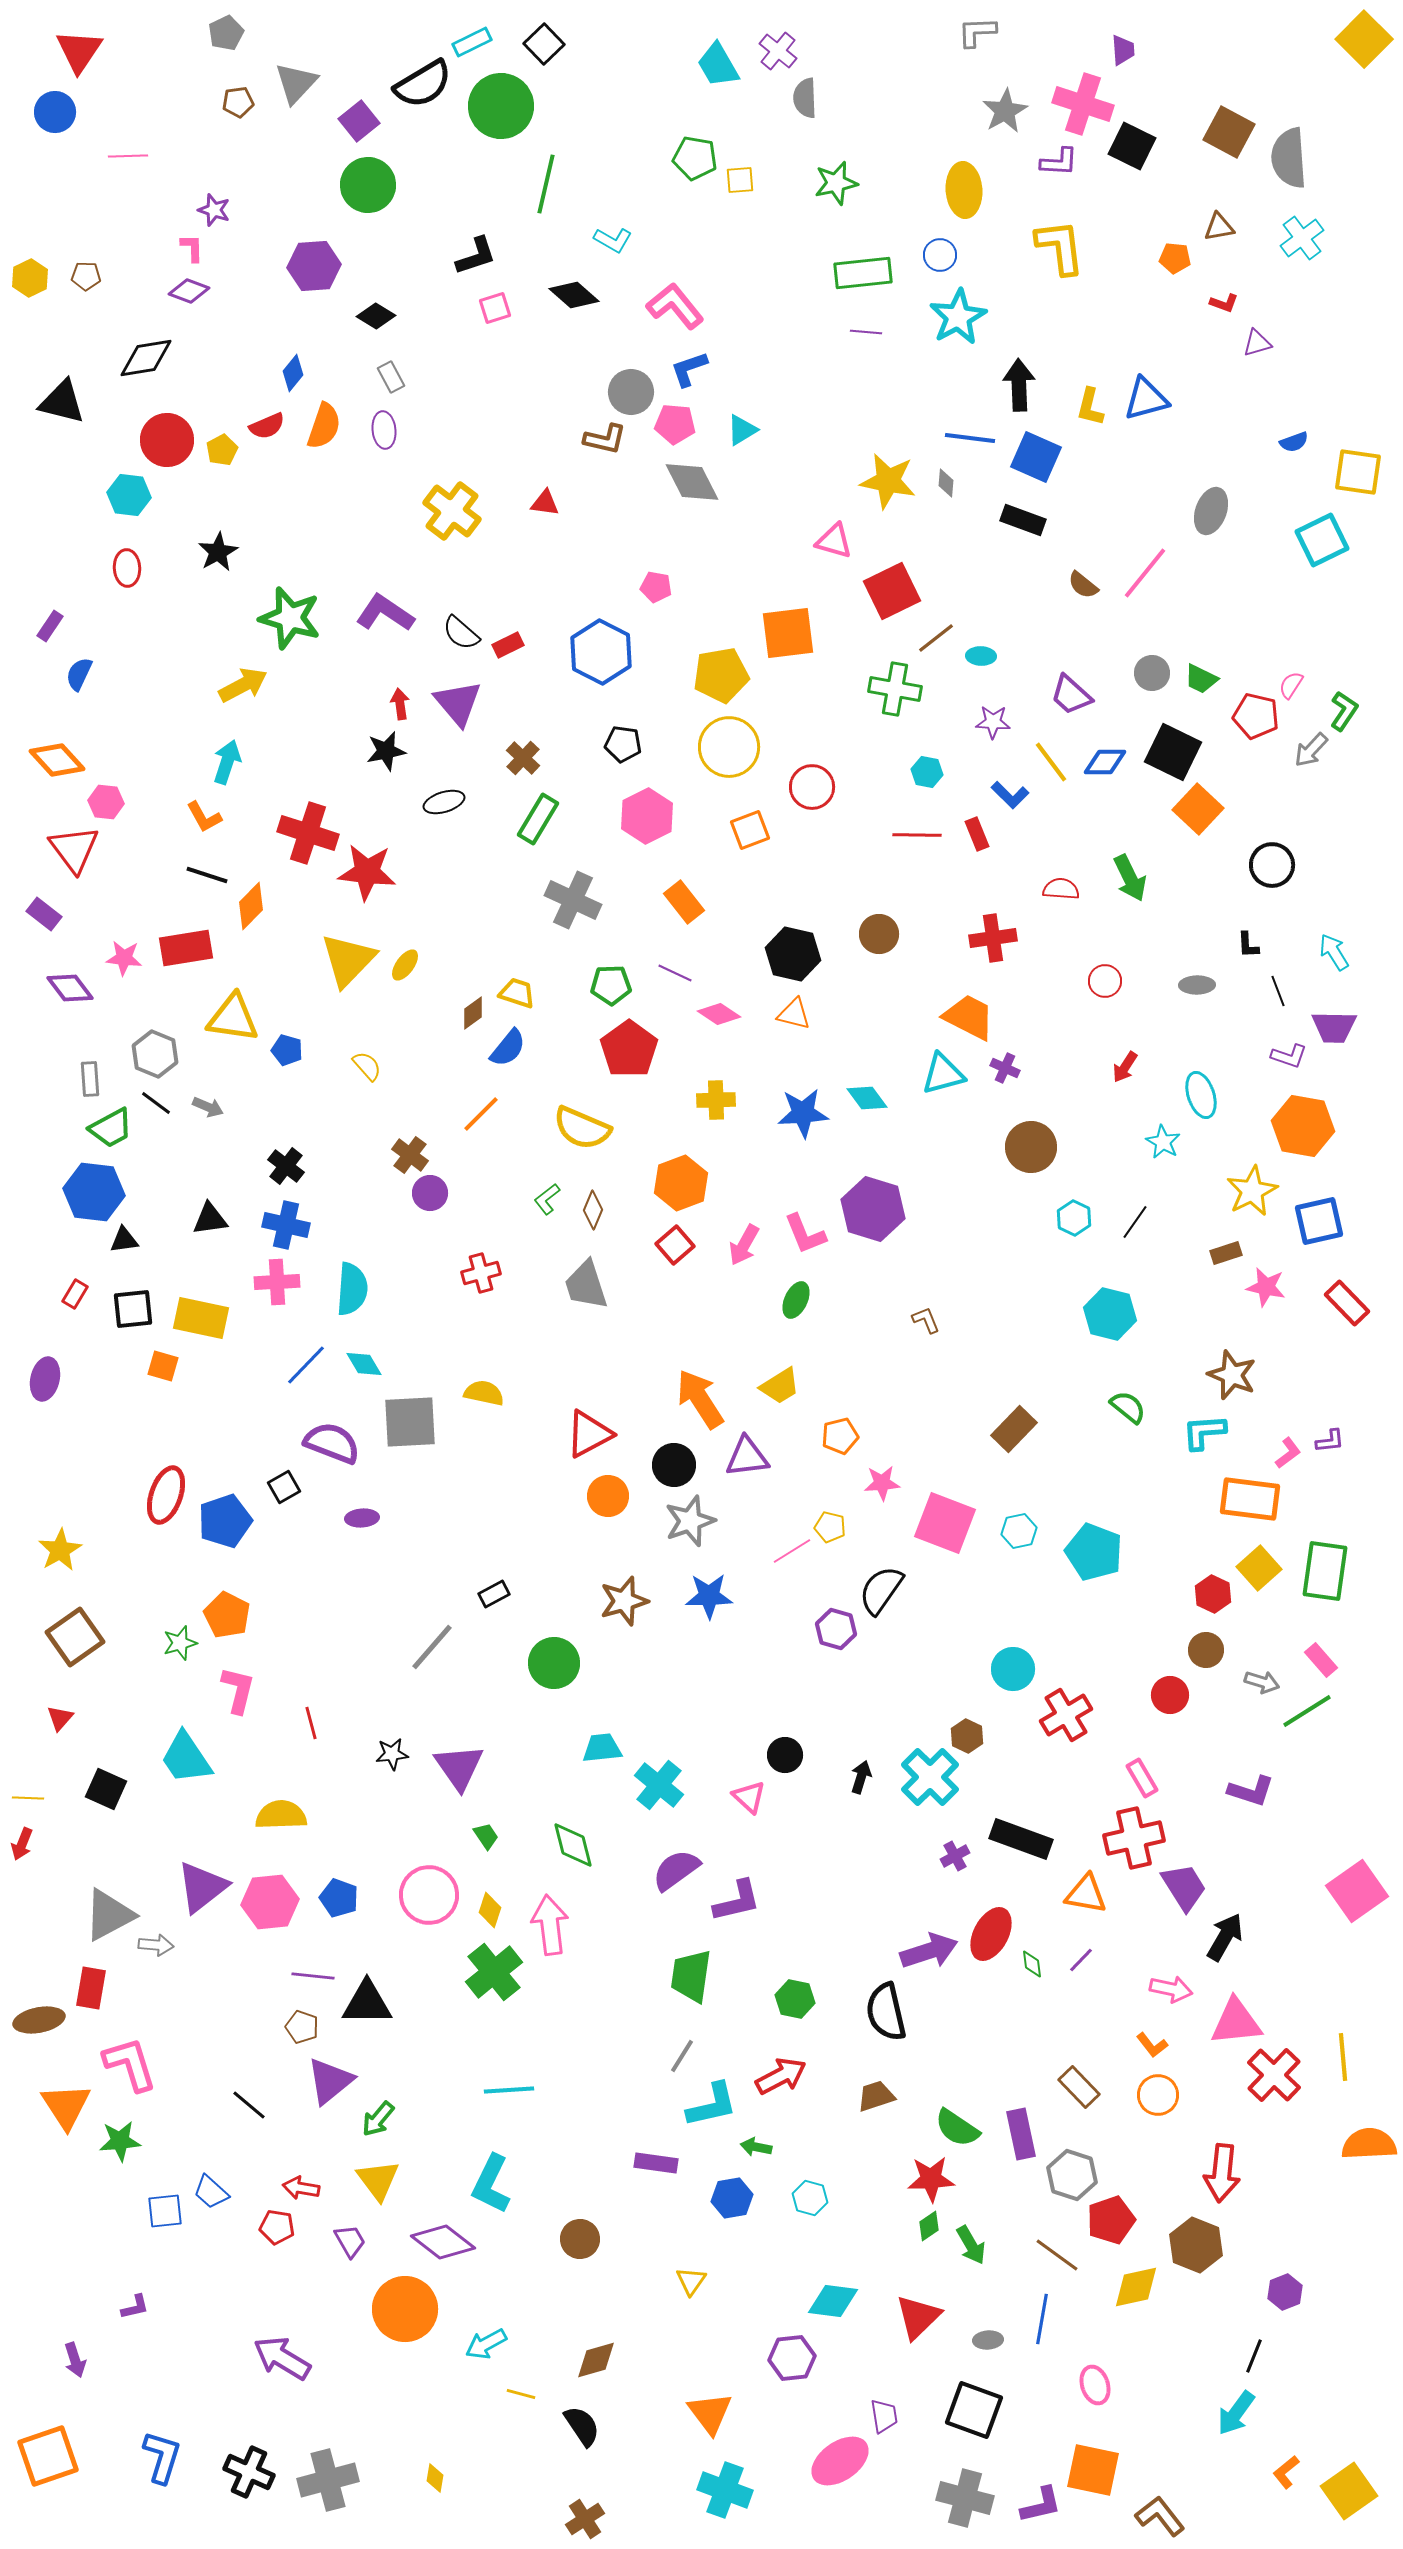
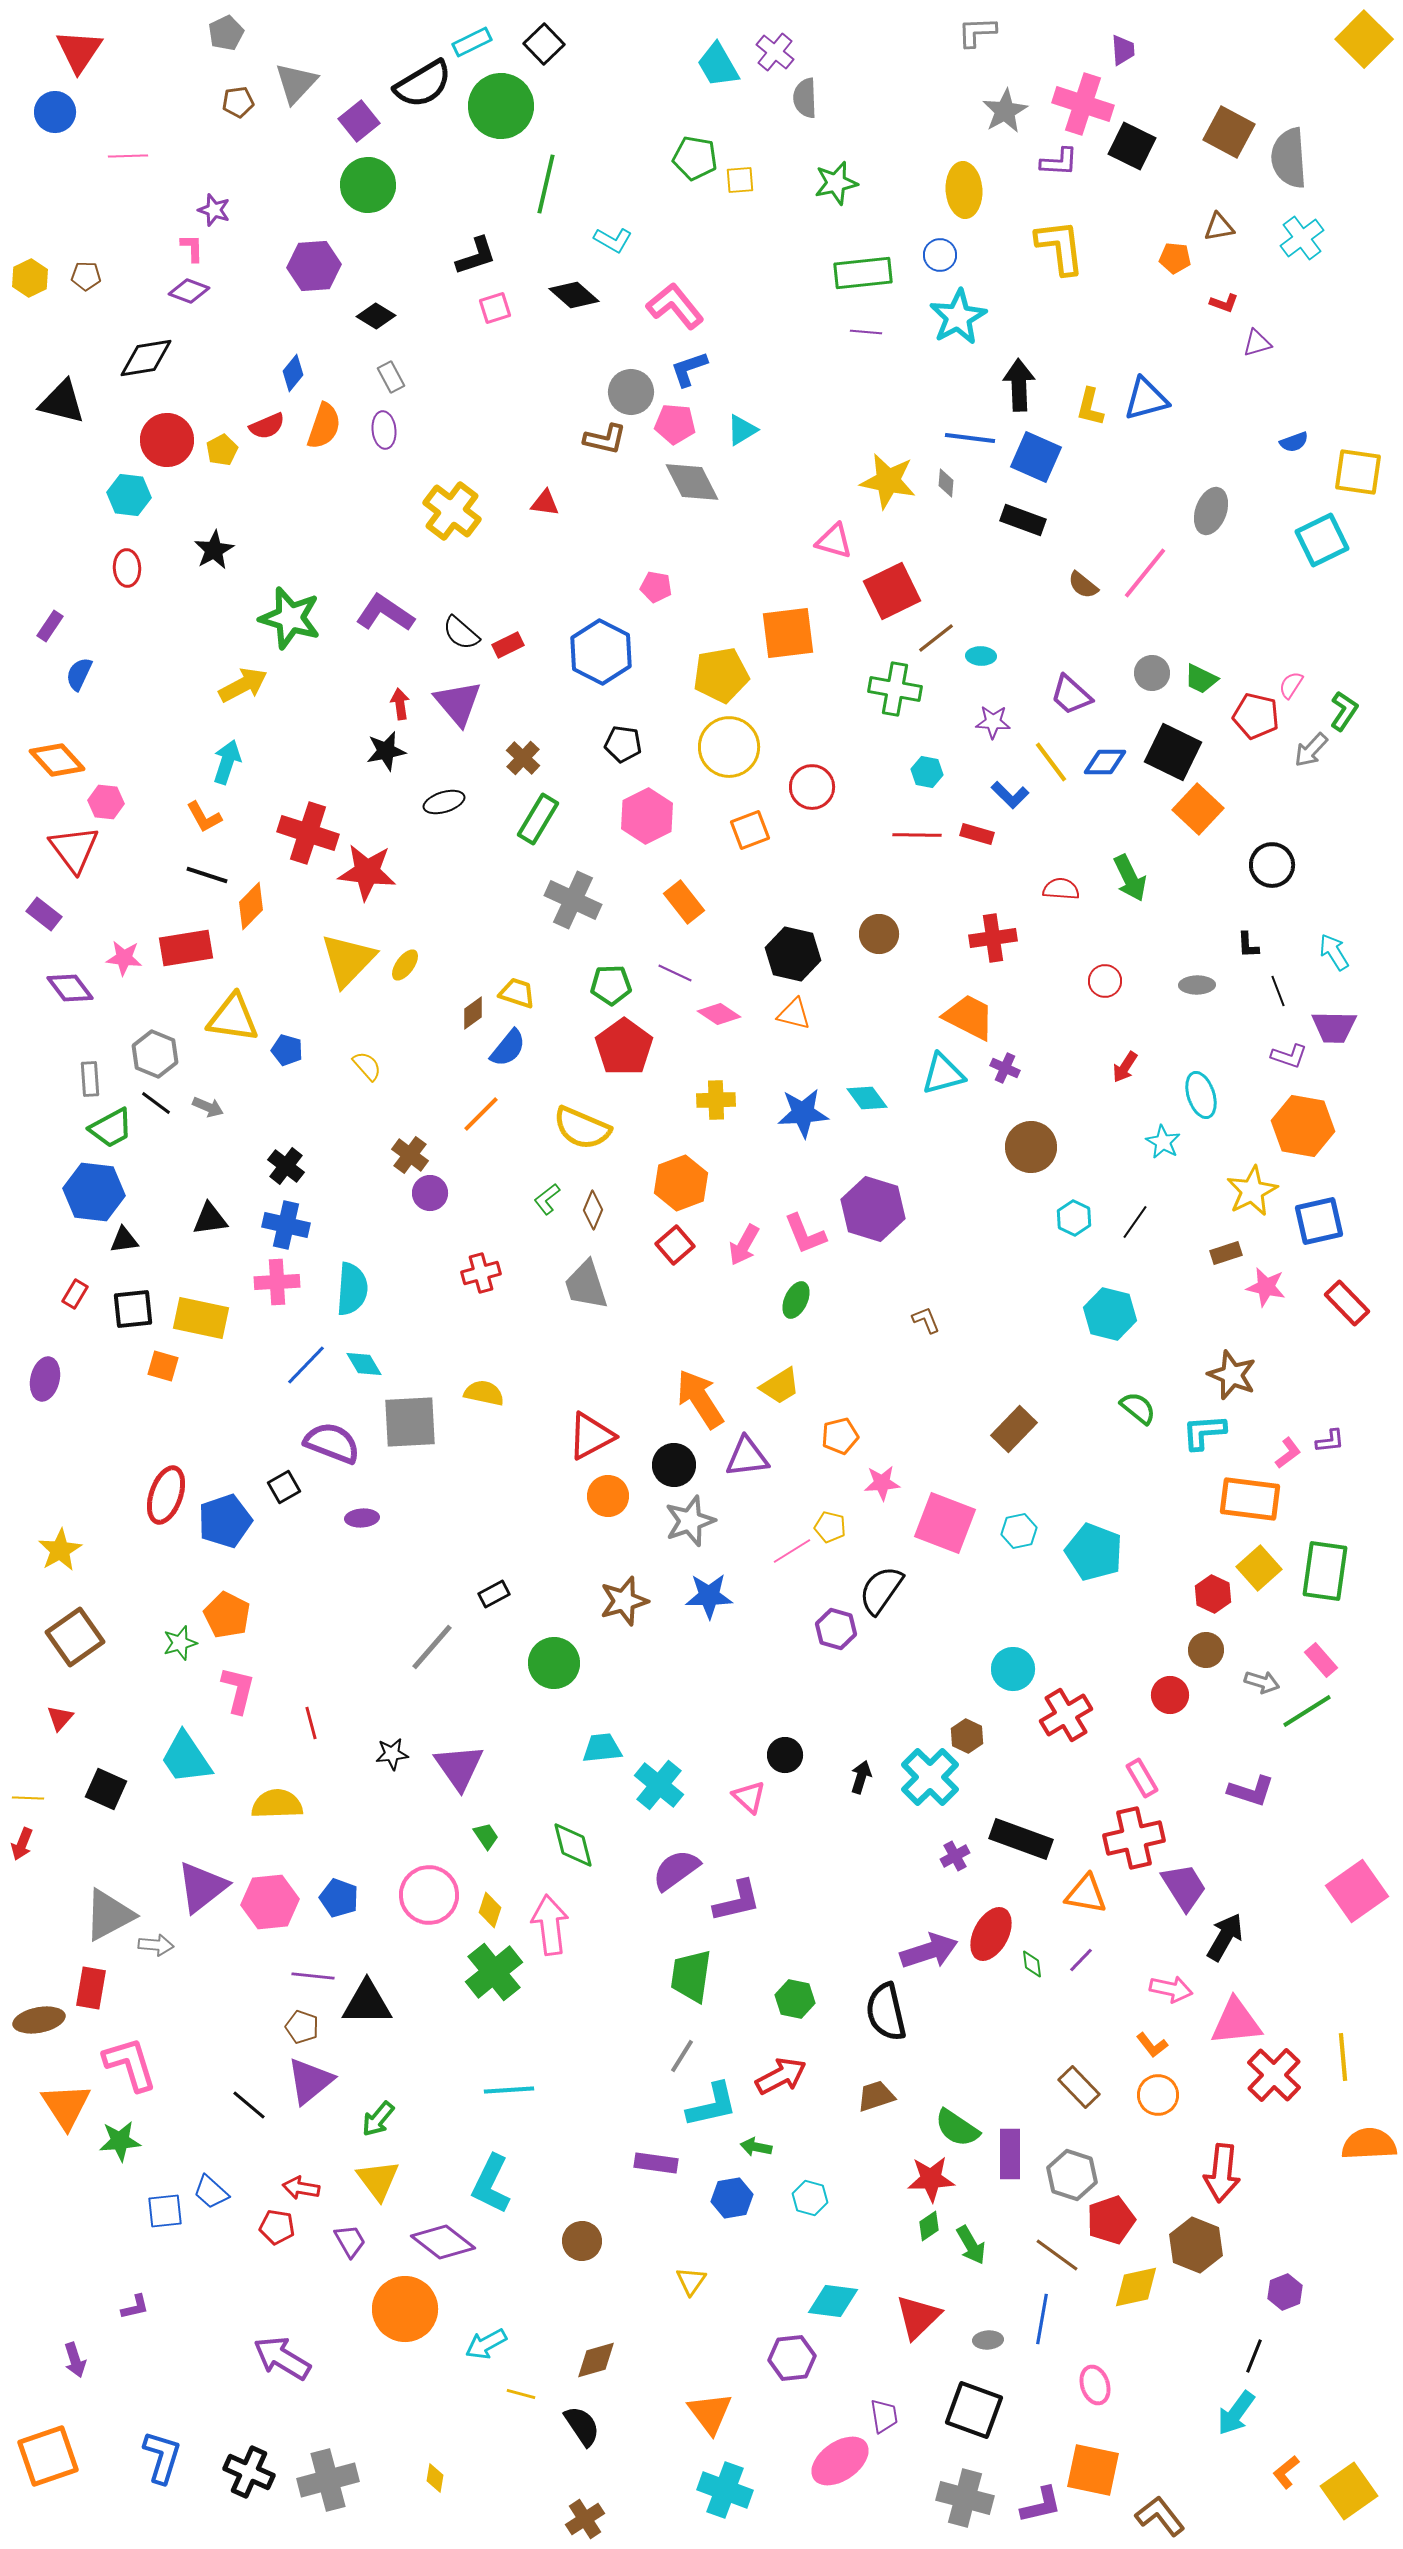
purple cross at (778, 51): moved 3 px left, 1 px down
black star at (218, 552): moved 4 px left, 2 px up
red rectangle at (977, 834): rotated 52 degrees counterclockwise
red pentagon at (629, 1049): moved 5 px left, 2 px up
green semicircle at (1128, 1407): moved 10 px right, 1 px down
red triangle at (589, 1434): moved 2 px right, 2 px down
yellow semicircle at (281, 1815): moved 4 px left, 11 px up
purple triangle at (330, 2081): moved 20 px left
purple rectangle at (1021, 2134): moved 11 px left, 20 px down; rotated 12 degrees clockwise
brown circle at (580, 2239): moved 2 px right, 2 px down
